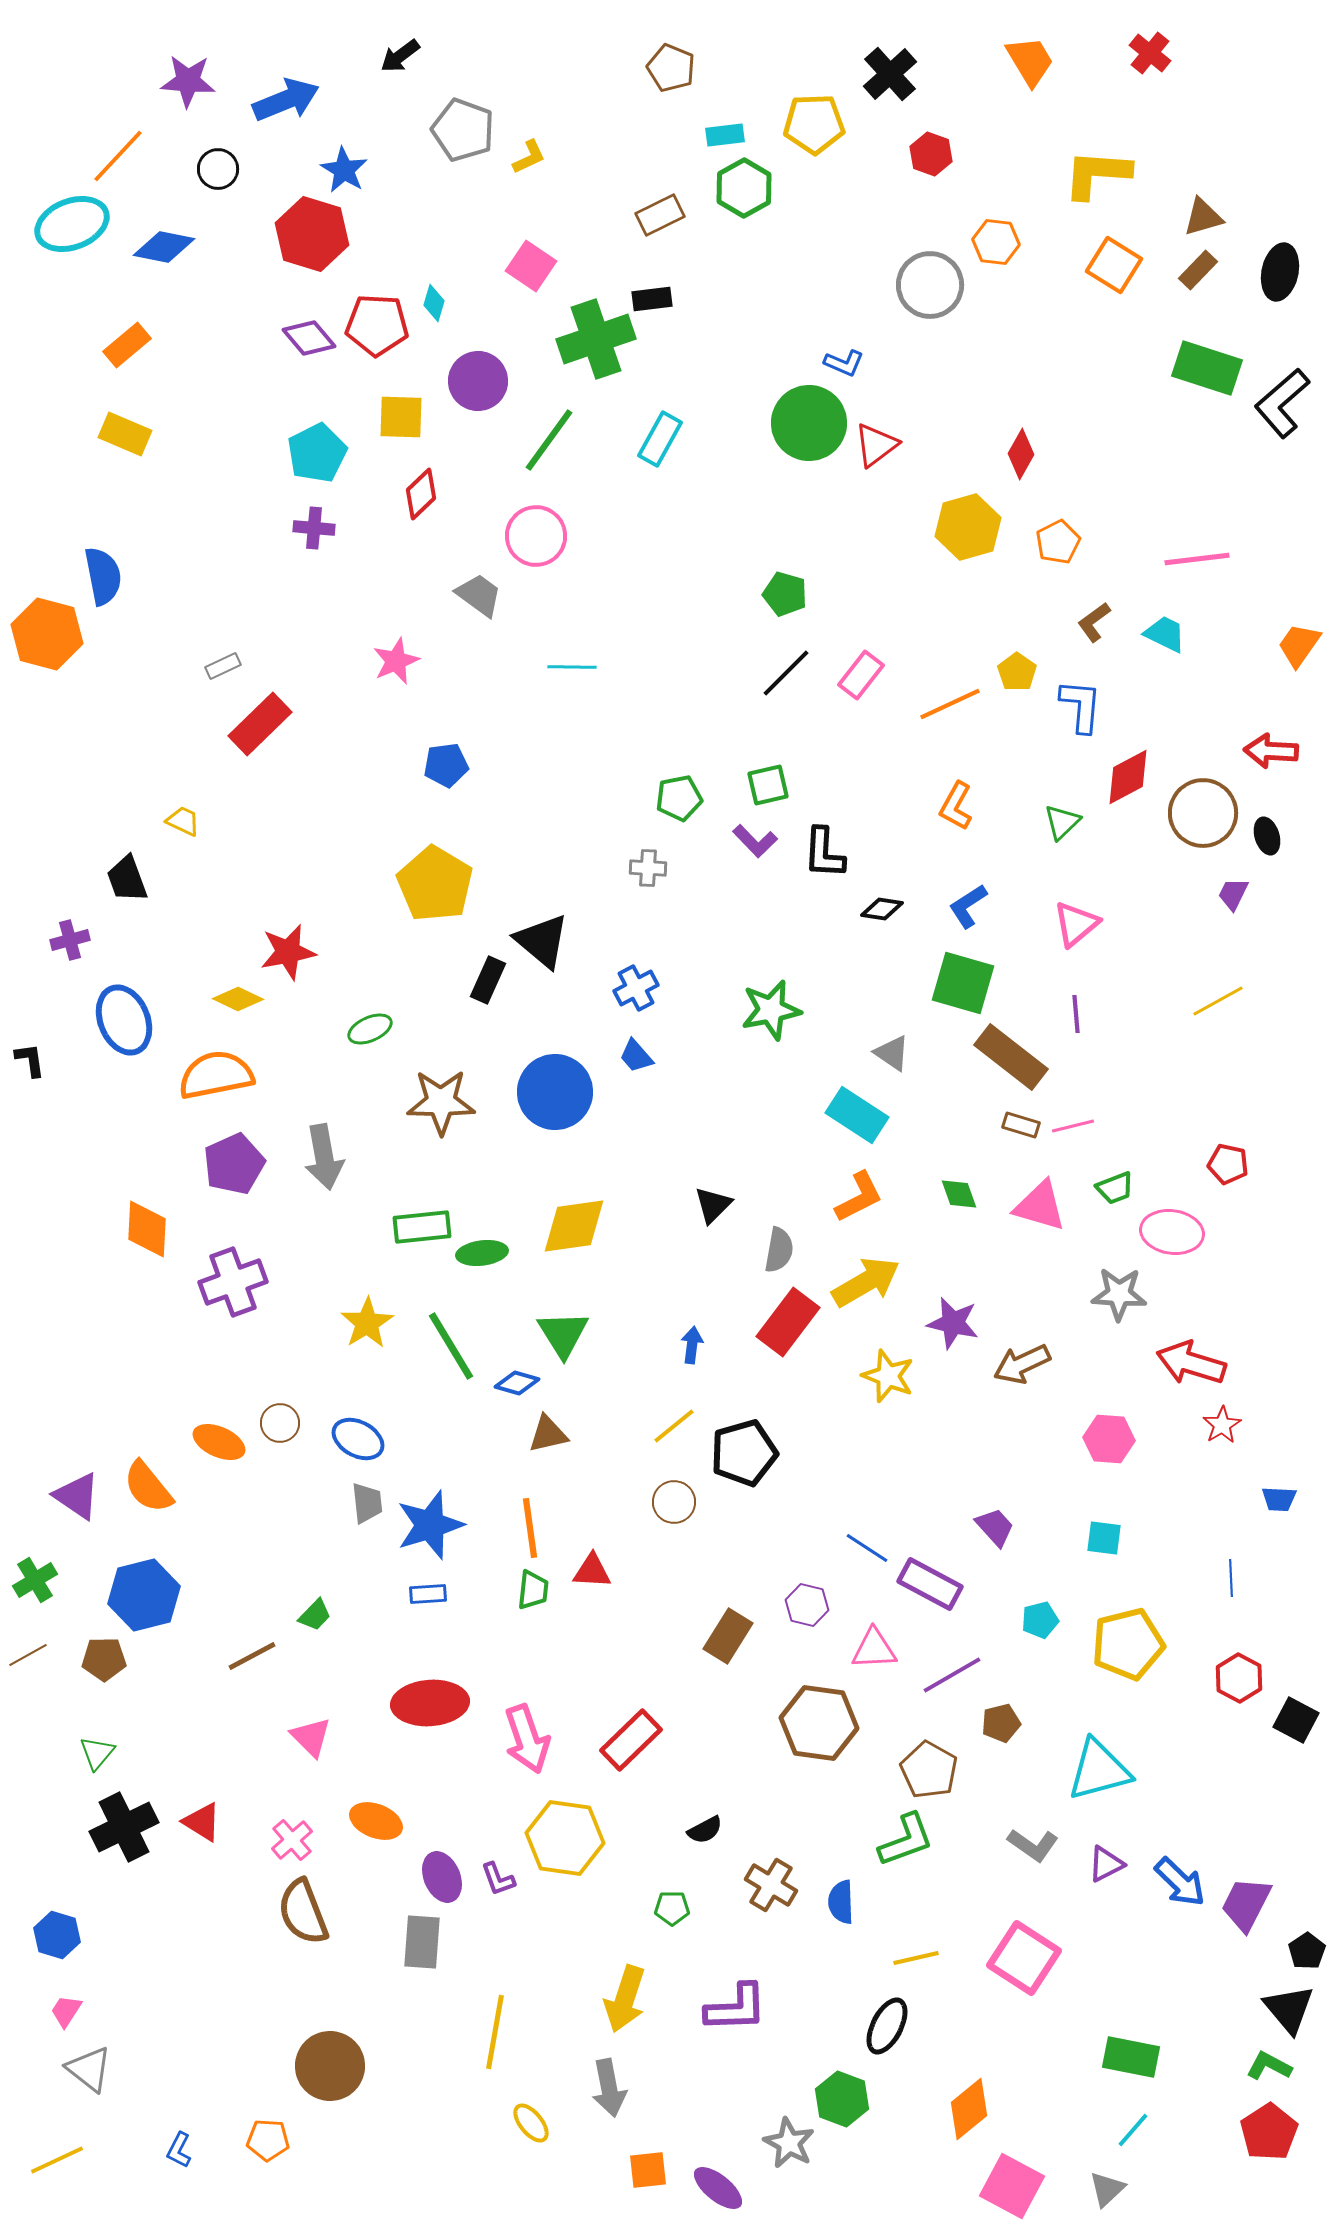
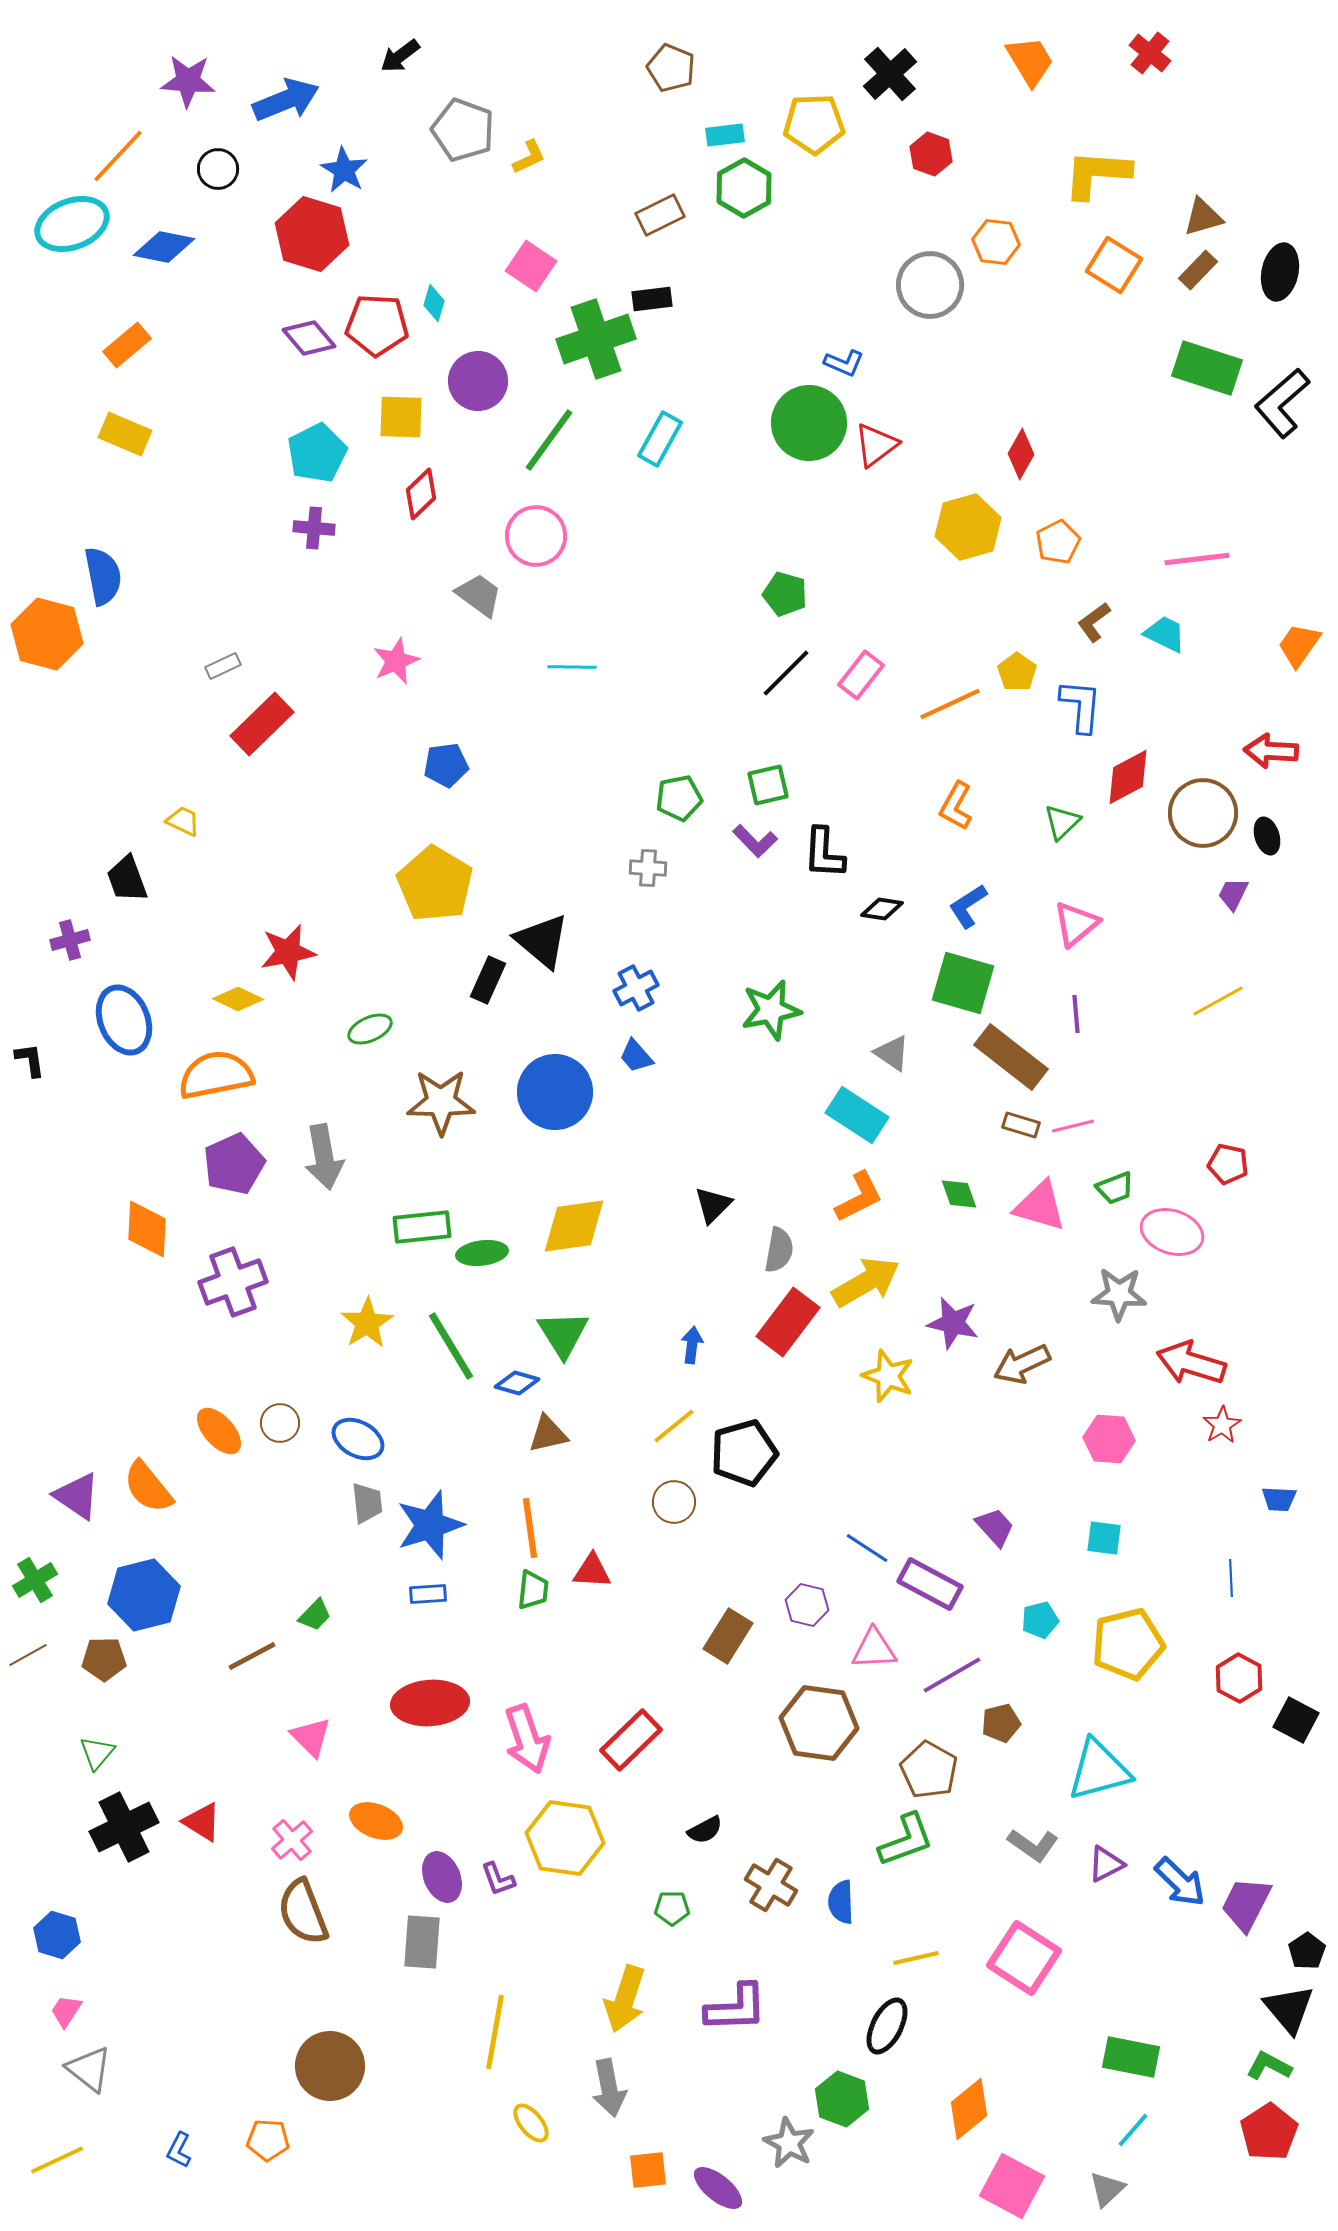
red rectangle at (260, 724): moved 2 px right
pink ellipse at (1172, 1232): rotated 10 degrees clockwise
orange ellipse at (219, 1442): moved 11 px up; rotated 24 degrees clockwise
